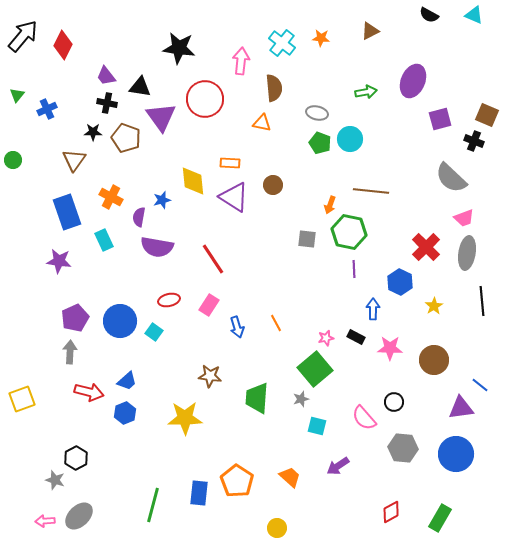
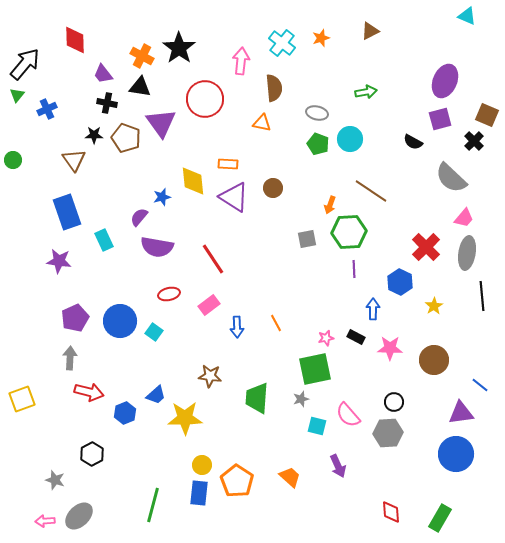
black semicircle at (429, 15): moved 16 px left, 127 px down
cyan triangle at (474, 15): moved 7 px left, 1 px down
black arrow at (23, 36): moved 2 px right, 28 px down
orange star at (321, 38): rotated 24 degrees counterclockwise
red diamond at (63, 45): moved 12 px right, 5 px up; rotated 28 degrees counterclockwise
black star at (179, 48): rotated 28 degrees clockwise
purple trapezoid at (106, 76): moved 3 px left, 2 px up
purple ellipse at (413, 81): moved 32 px right
purple triangle at (161, 117): moved 6 px down
black star at (93, 132): moved 1 px right, 3 px down
black cross at (474, 141): rotated 24 degrees clockwise
green pentagon at (320, 143): moved 2 px left, 1 px down
brown triangle at (74, 160): rotated 10 degrees counterclockwise
orange rectangle at (230, 163): moved 2 px left, 1 px down
brown circle at (273, 185): moved 3 px down
brown line at (371, 191): rotated 28 degrees clockwise
orange cross at (111, 197): moved 31 px right, 141 px up
blue star at (162, 200): moved 3 px up
purple semicircle at (139, 217): rotated 30 degrees clockwise
pink trapezoid at (464, 218): rotated 30 degrees counterclockwise
green hexagon at (349, 232): rotated 16 degrees counterclockwise
gray square at (307, 239): rotated 18 degrees counterclockwise
red ellipse at (169, 300): moved 6 px up
black line at (482, 301): moved 5 px up
pink rectangle at (209, 305): rotated 20 degrees clockwise
blue arrow at (237, 327): rotated 15 degrees clockwise
gray arrow at (70, 352): moved 6 px down
green square at (315, 369): rotated 28 degrees clockwise
blue trapezoid at (127, 381): moved 29 px right, 14 px down
purple triangle at (461, 408): moved 5 px down
pink semicircle at (364, 418): moved 16 px left, 3 px up
gray hexagon at (403, 448): moved 15 px left, 15 px up; rotated 8 degrees counterclockwise
black hexagon at (76, 458): moved 16 px right, 4 px up
purple arrow at (338, 466): rotated 80 degrees counterclockwise
red diamond at (391, 512): rotated 65 degrees counterclockwise
yellow circle at (277, 528): moved 75 px left, 63 px up
